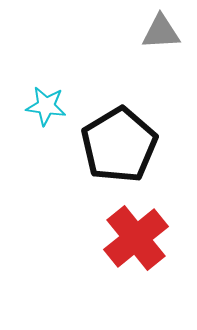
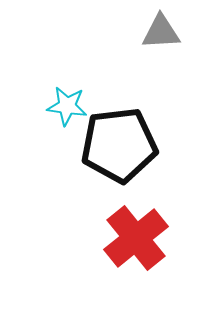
cyan star: moved 21 px right
black pentagon: rotated 24 degrees clockwise
